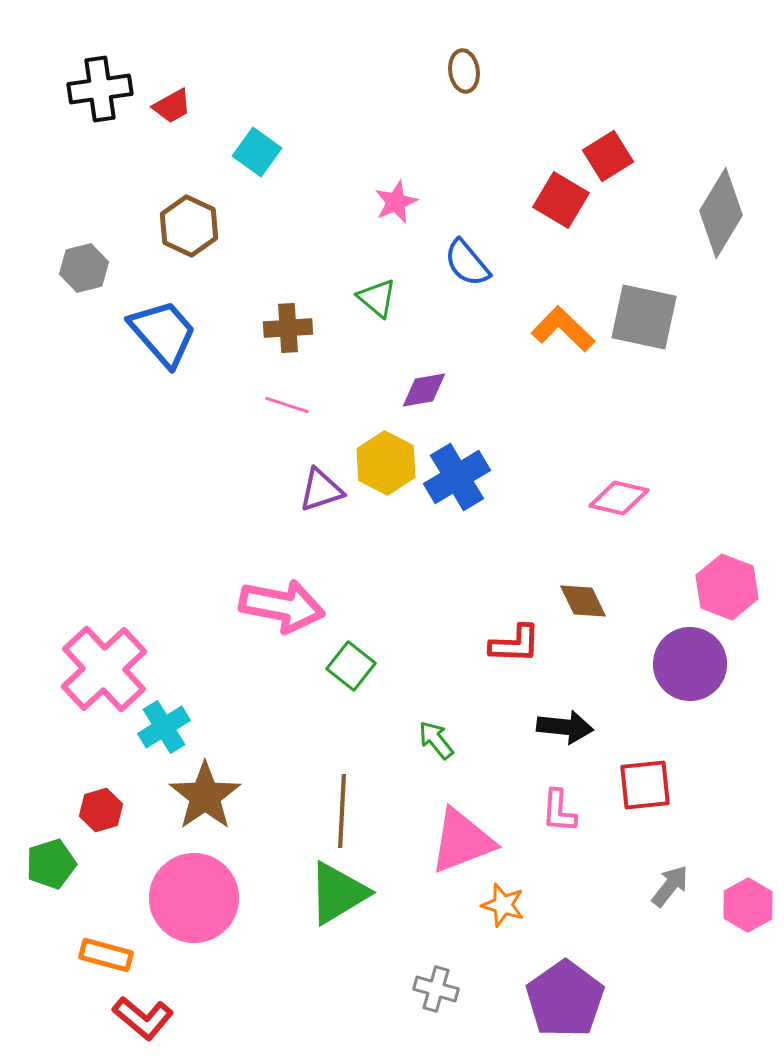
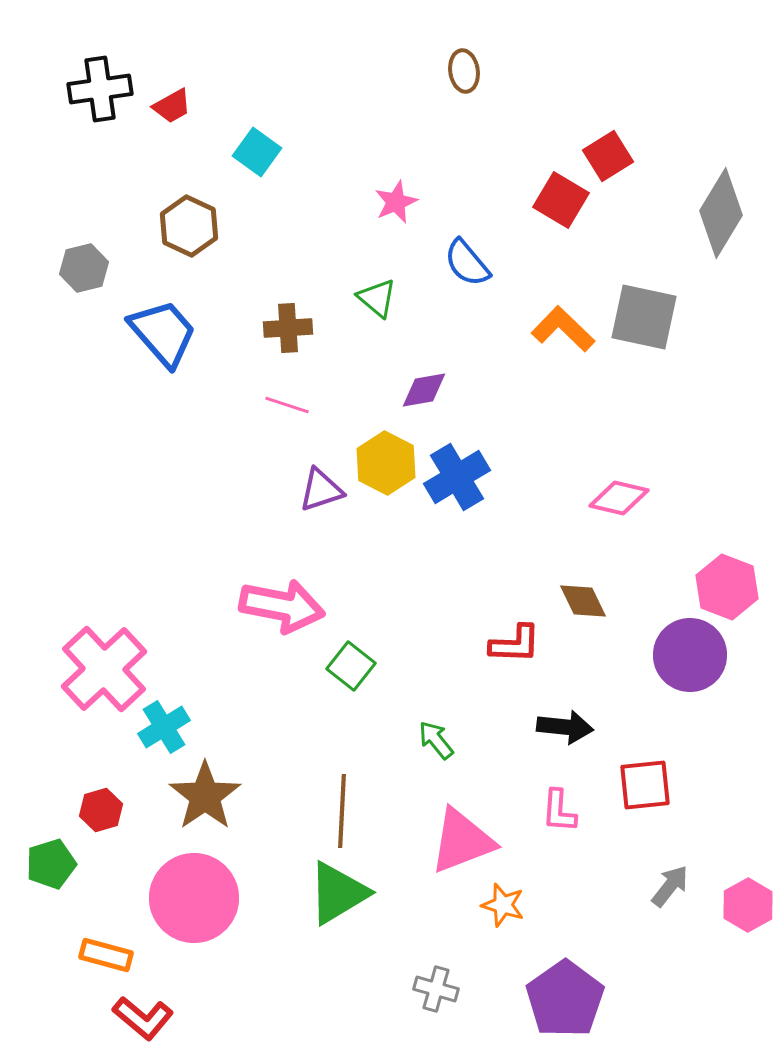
purple circle at (690, 664): moved 9 px up
